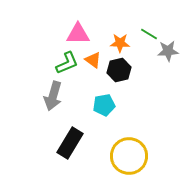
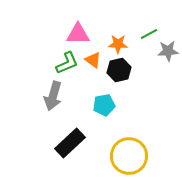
green line: rotated 60 degrees counterclockwise
orange star: moved 2 px left, 1 px down
black rectangle: rotated 16 degrees clockwise
